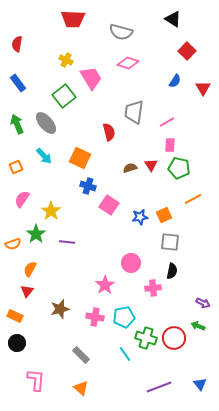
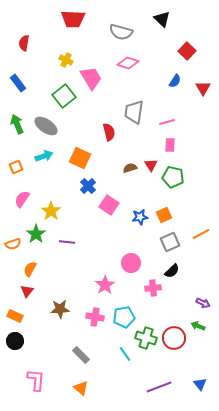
black triangle at (173, 19): moved 11 px left; rotated 12 degrees clockwise
red semicircle at (17, 44): moved 7 px right, 1 px up
pink line at (167, 122): rotated 14 degrees clockwise
gray ellipse at (46, 123): moved 3 px down; rotated 15 degrees counterclockwise
cyan arrow at (44, 156): rotated 66 degrees counterclockwise
green pentagon at (179, 168): moved 6 px left, 9 px down
blue cross at (88, 186): rotated 28 degrees clockwise
orange line at (193, 199): moved 8 px right, 35 px down
gray square at (170, 242): rotated 30 degrees counterclockwise
black semicircle at (172, 271): rotated 35 degrees clockwise
brown star at (60, 309): rotated 12 degrees clockwise
black circle at (17, 343): moved 2 px left, 2 px up
